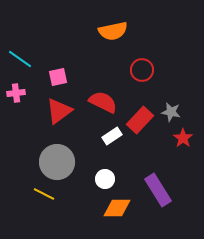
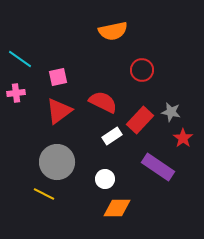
purple rectangle: moved 23 px up; rotated 24 degrees counterclockwise
